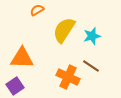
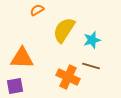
cyan star: moved 4 px down
brown line: rotated 18 degrees counterclockwise
purple square: rotated 24 degrees clockwise
